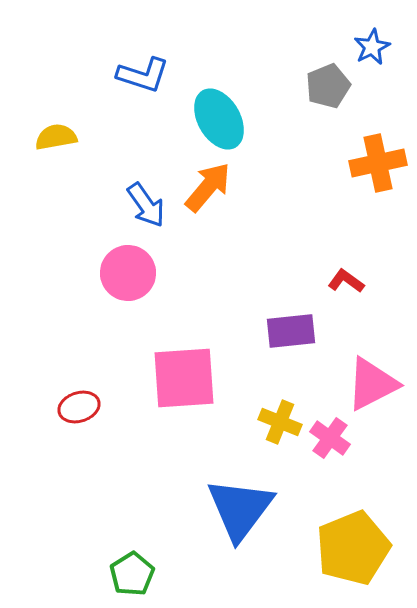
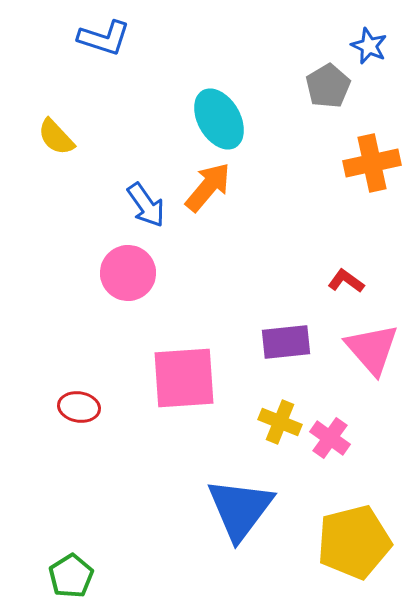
blue star: moved 3 px left, 1 px up; rotated 21 degrees counterclockwise
blue L-shape: moved 39 px left, 37 px up
gray pentagon: rotated 9 degrees counterclockwise
yellow semicircle: rotated 123 degrees counterclockwise
orange cross: moved 6 px left
purple rectangle: moved 5 px left, 11 px down
pink triangle: moved 35 px up; rotated 44 degrees counterclockwise
red ellipse: rotated 27 degrees clockwise
yellow pentagon: moved 1 px right, 6 px up; rotated 8 degrees clockwise
green pentagon: moved 61 px left, 2 px down
